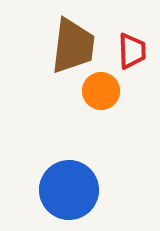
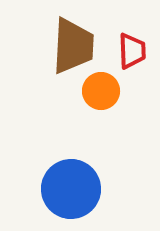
brown trapezoid: rotated 4 degrees counterclockwise
blue circle: moved 2 px right, 1 px up
